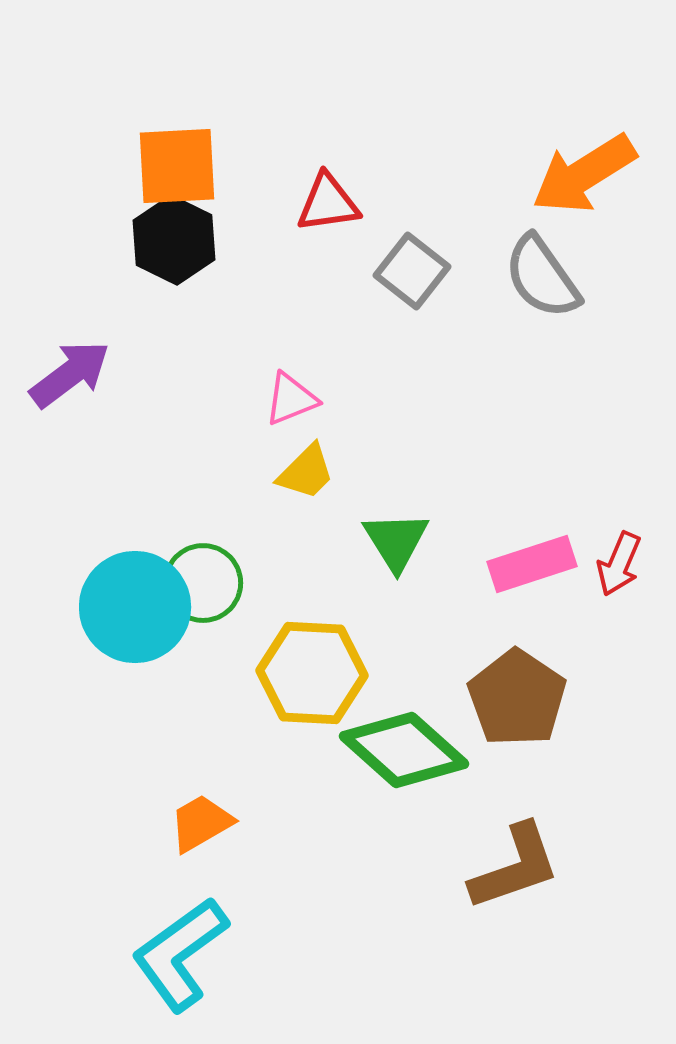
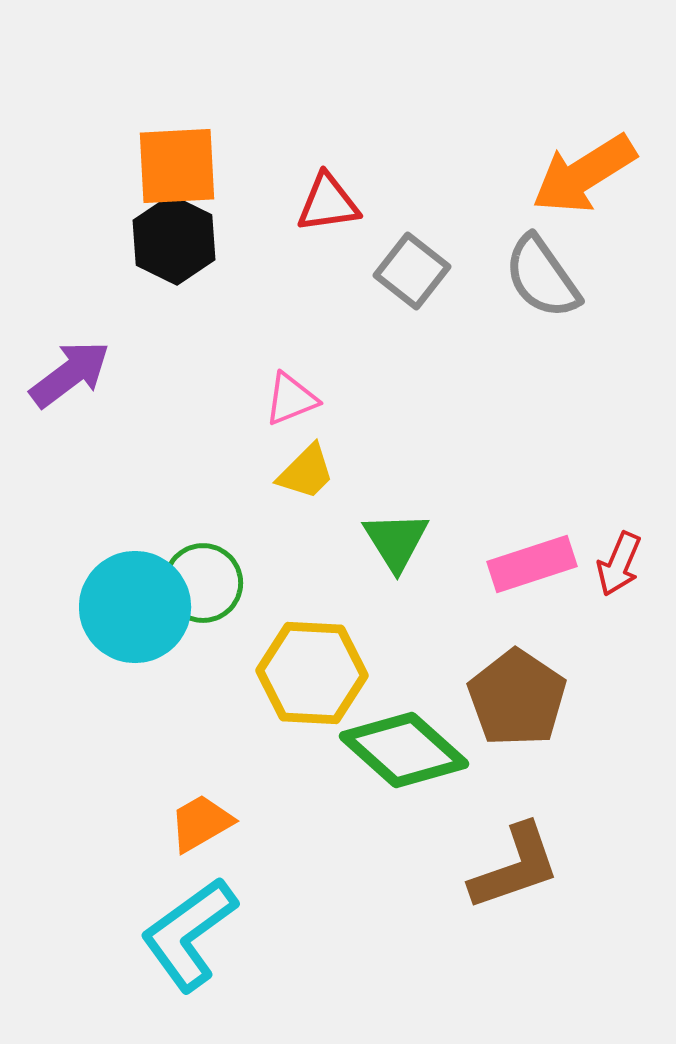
cyan L-shape: moved 9 px right, 20 px up
